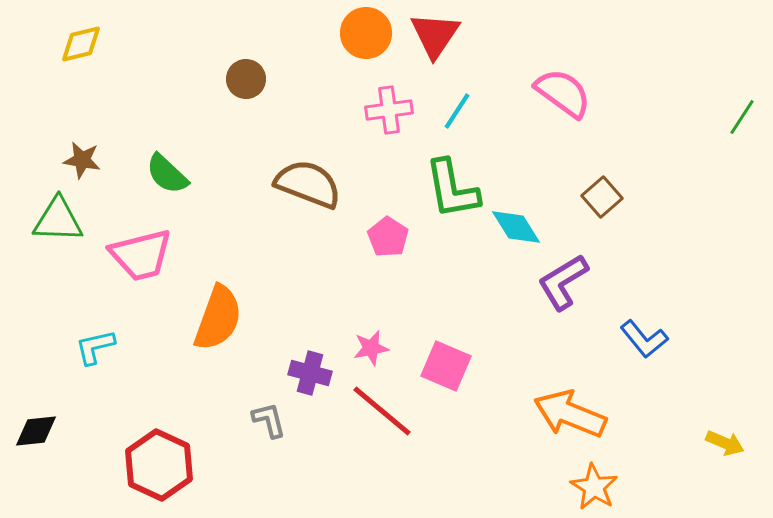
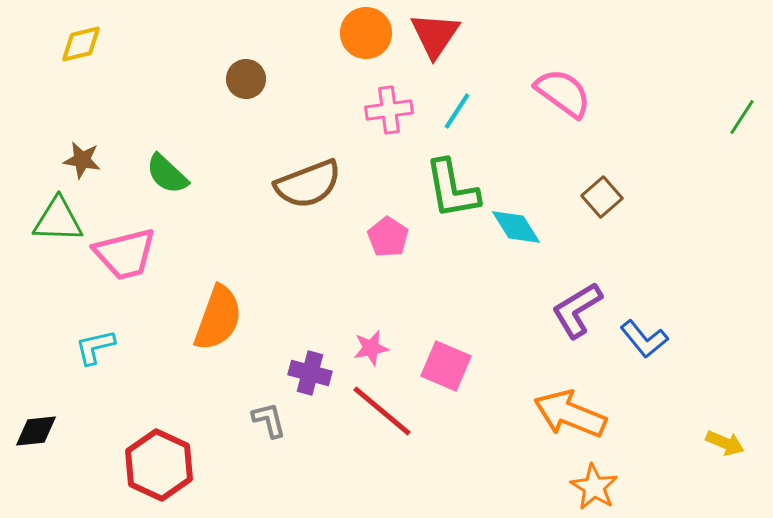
brown semicircle: rotated 138 degrees clockwise
pink trapezoid: moved 16 px left, 1 px up
purple L-shape: moved 14 px right, 28 px down
